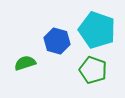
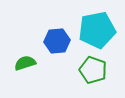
cyan pentagon: rotated 30 degrees counterclockwise
blue hexagon: rotated 20 degrees counterclockwise
